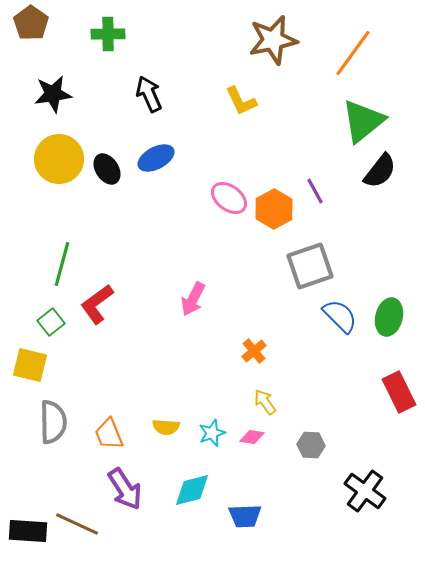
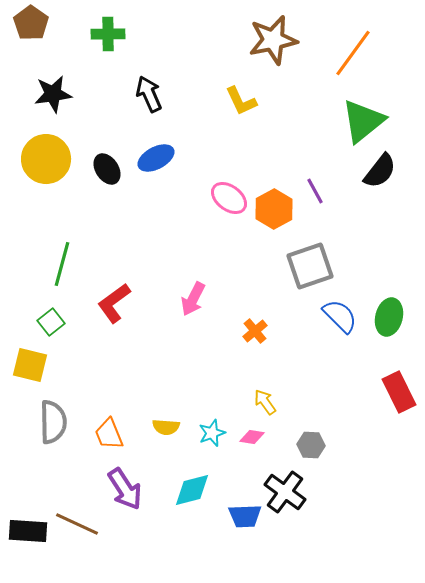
yellow circle: moved 13 px left
red L-shape: moved 17 px right, 1 px up
orange cross: moved 1 px right, 20 px up
black cross: moved 80 px left, 1 px down
